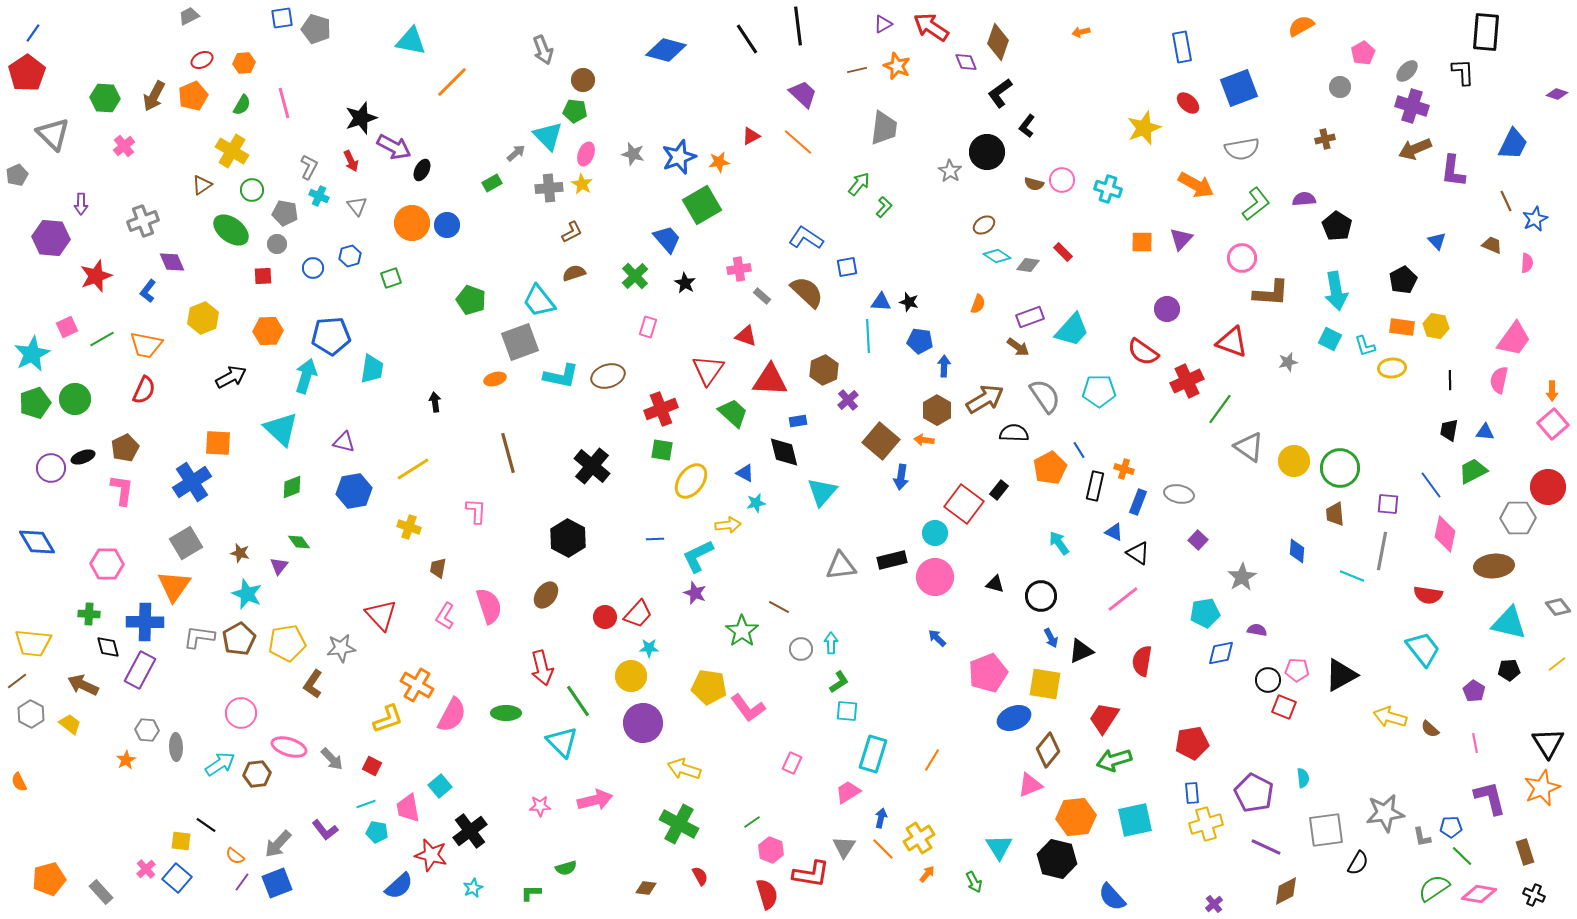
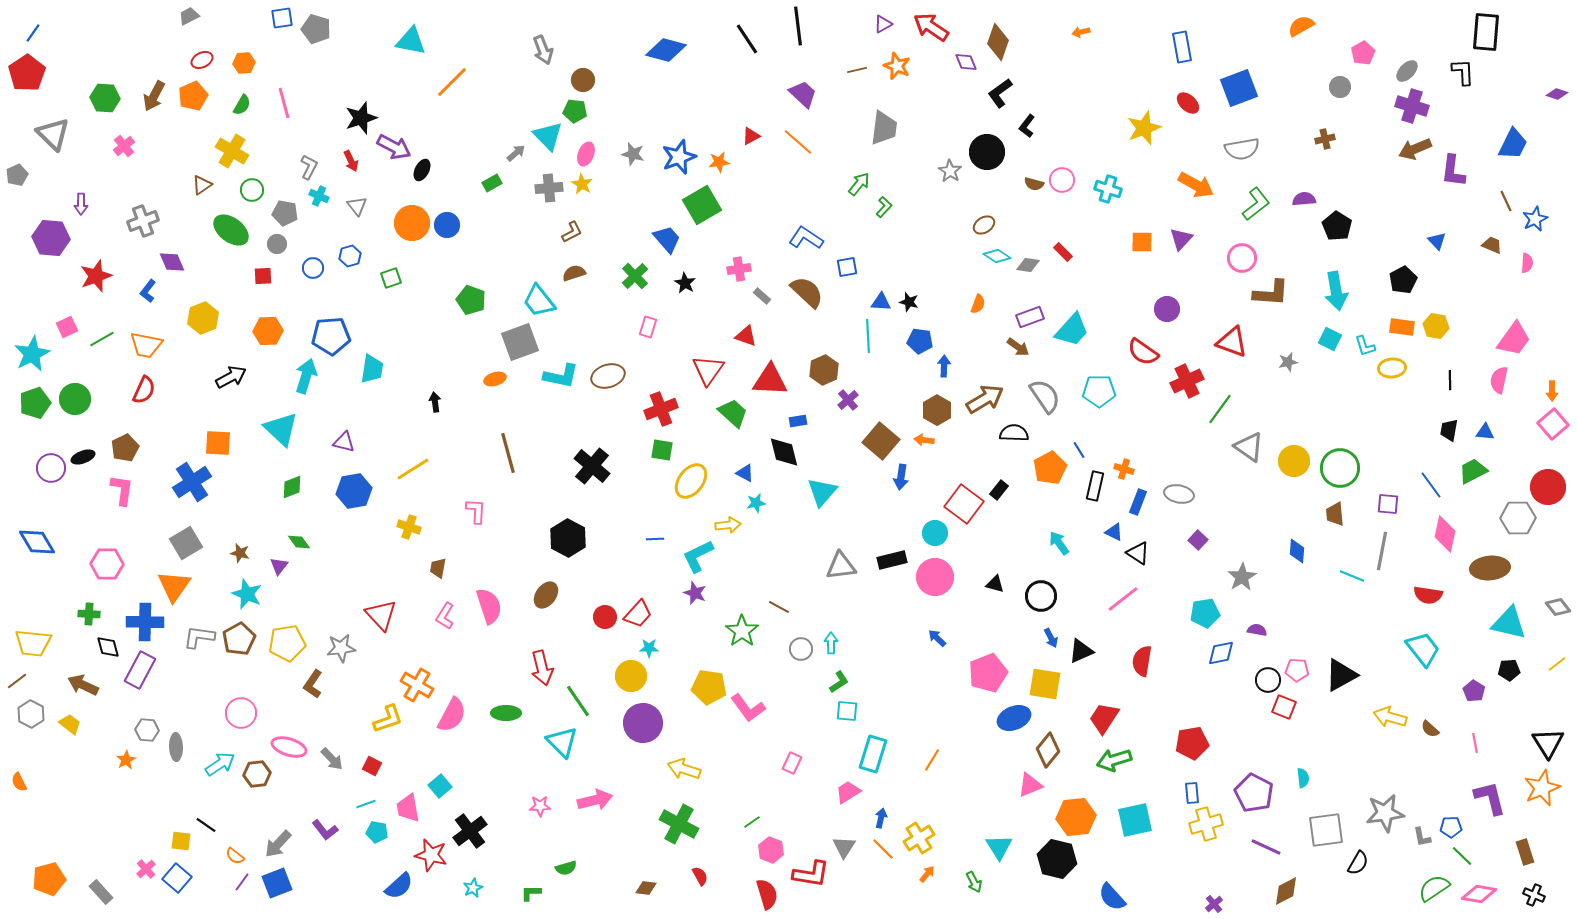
brown ellipse at (1494, 566): moved 4 px left, 2 px down
